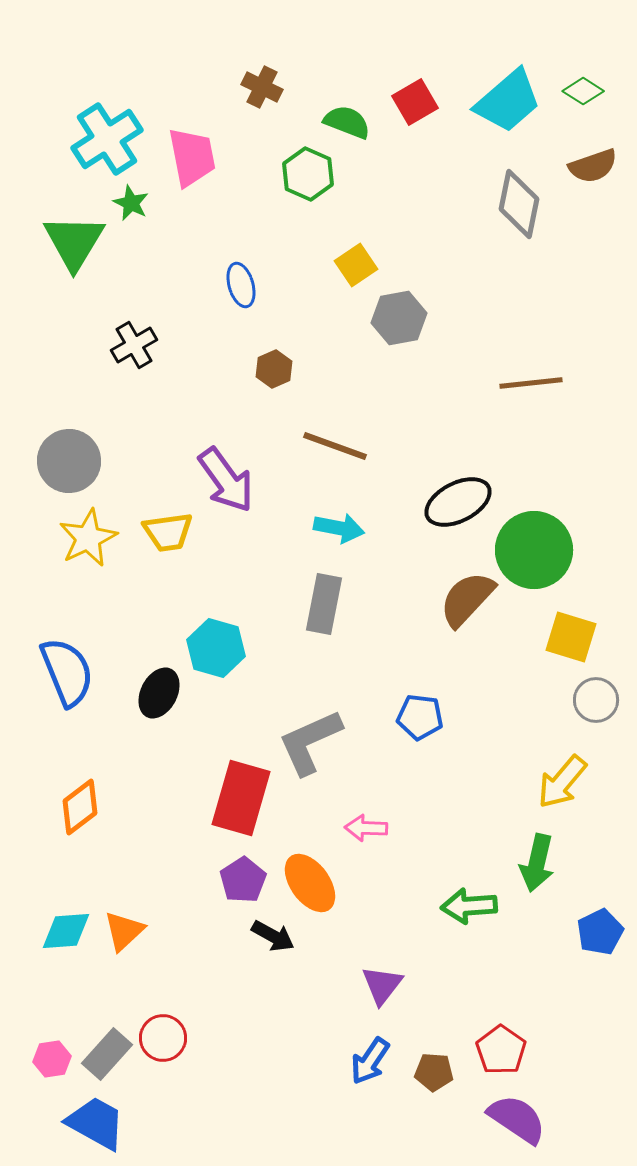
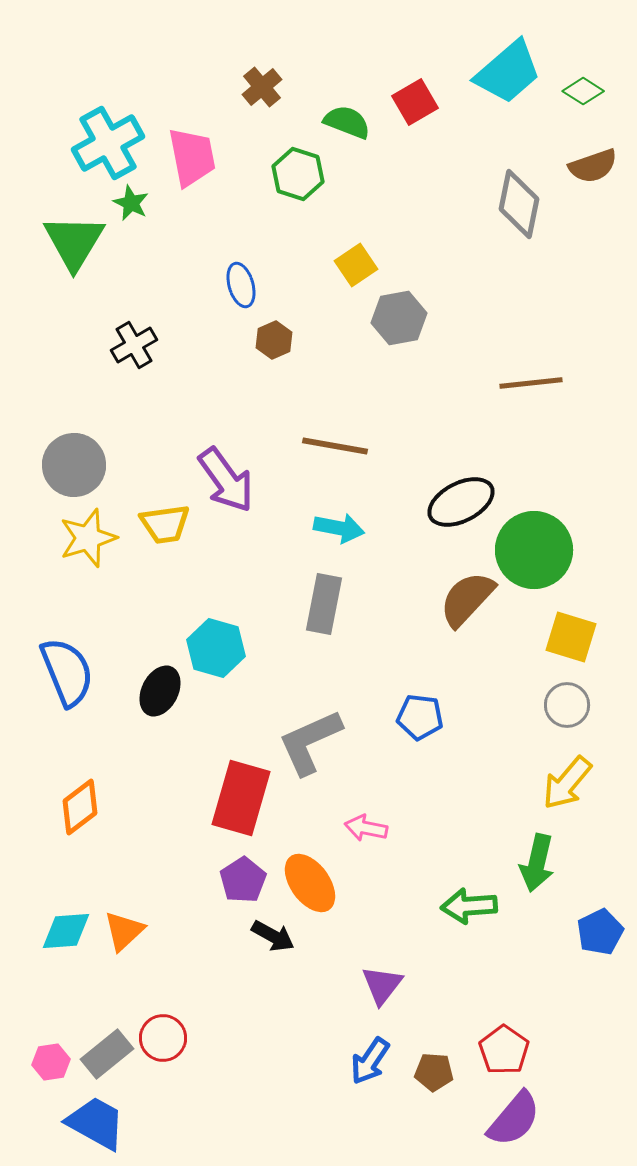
brown cross at (262, 87): rotated 24 degrees clockwise
cyan trapezoid at (508, 101): moved 29 px up
cyan cross at (107, 139): moved 1 px right, 4 px down; rotated 4 degrees clockwise
green hexagon at (308, 174): moved 10 px left; rotated 6 degrees counterclockwise
brown hexagon at (274, 369): moved 29 px up
brown line at (335, 446): rotated 10 degrees counterclockwise
gray circle at (69, 461): moved 5 px right, 4 px down
black ellipse at (458, 502): moved 3 px right
yellow trapezoid at (168, 532): moved 3 px left, 8 px up
yellow star at (88, 538): rotated 8 degrees clockwise
black ellipse at (159, 693): moved 1 px right, 2 px up
gray circle at (596, 700): moved 29 px left, 5 px down
yellow arrow at (562, 782): moved 5 px right, 1 px down
pink arrow at (366, 828): rotated 9 degrees clockwise
red pentagon at (501, 1050): moved 3 px right
gray rectangle at (107, 1054): rotated 9 degrees clockwise
pink hexagon at (52, 1059): moved 1 px left, 3 px down
purple semicircle at (517, 1119): moved 3 px left; rotated 96 degrees clockwise
